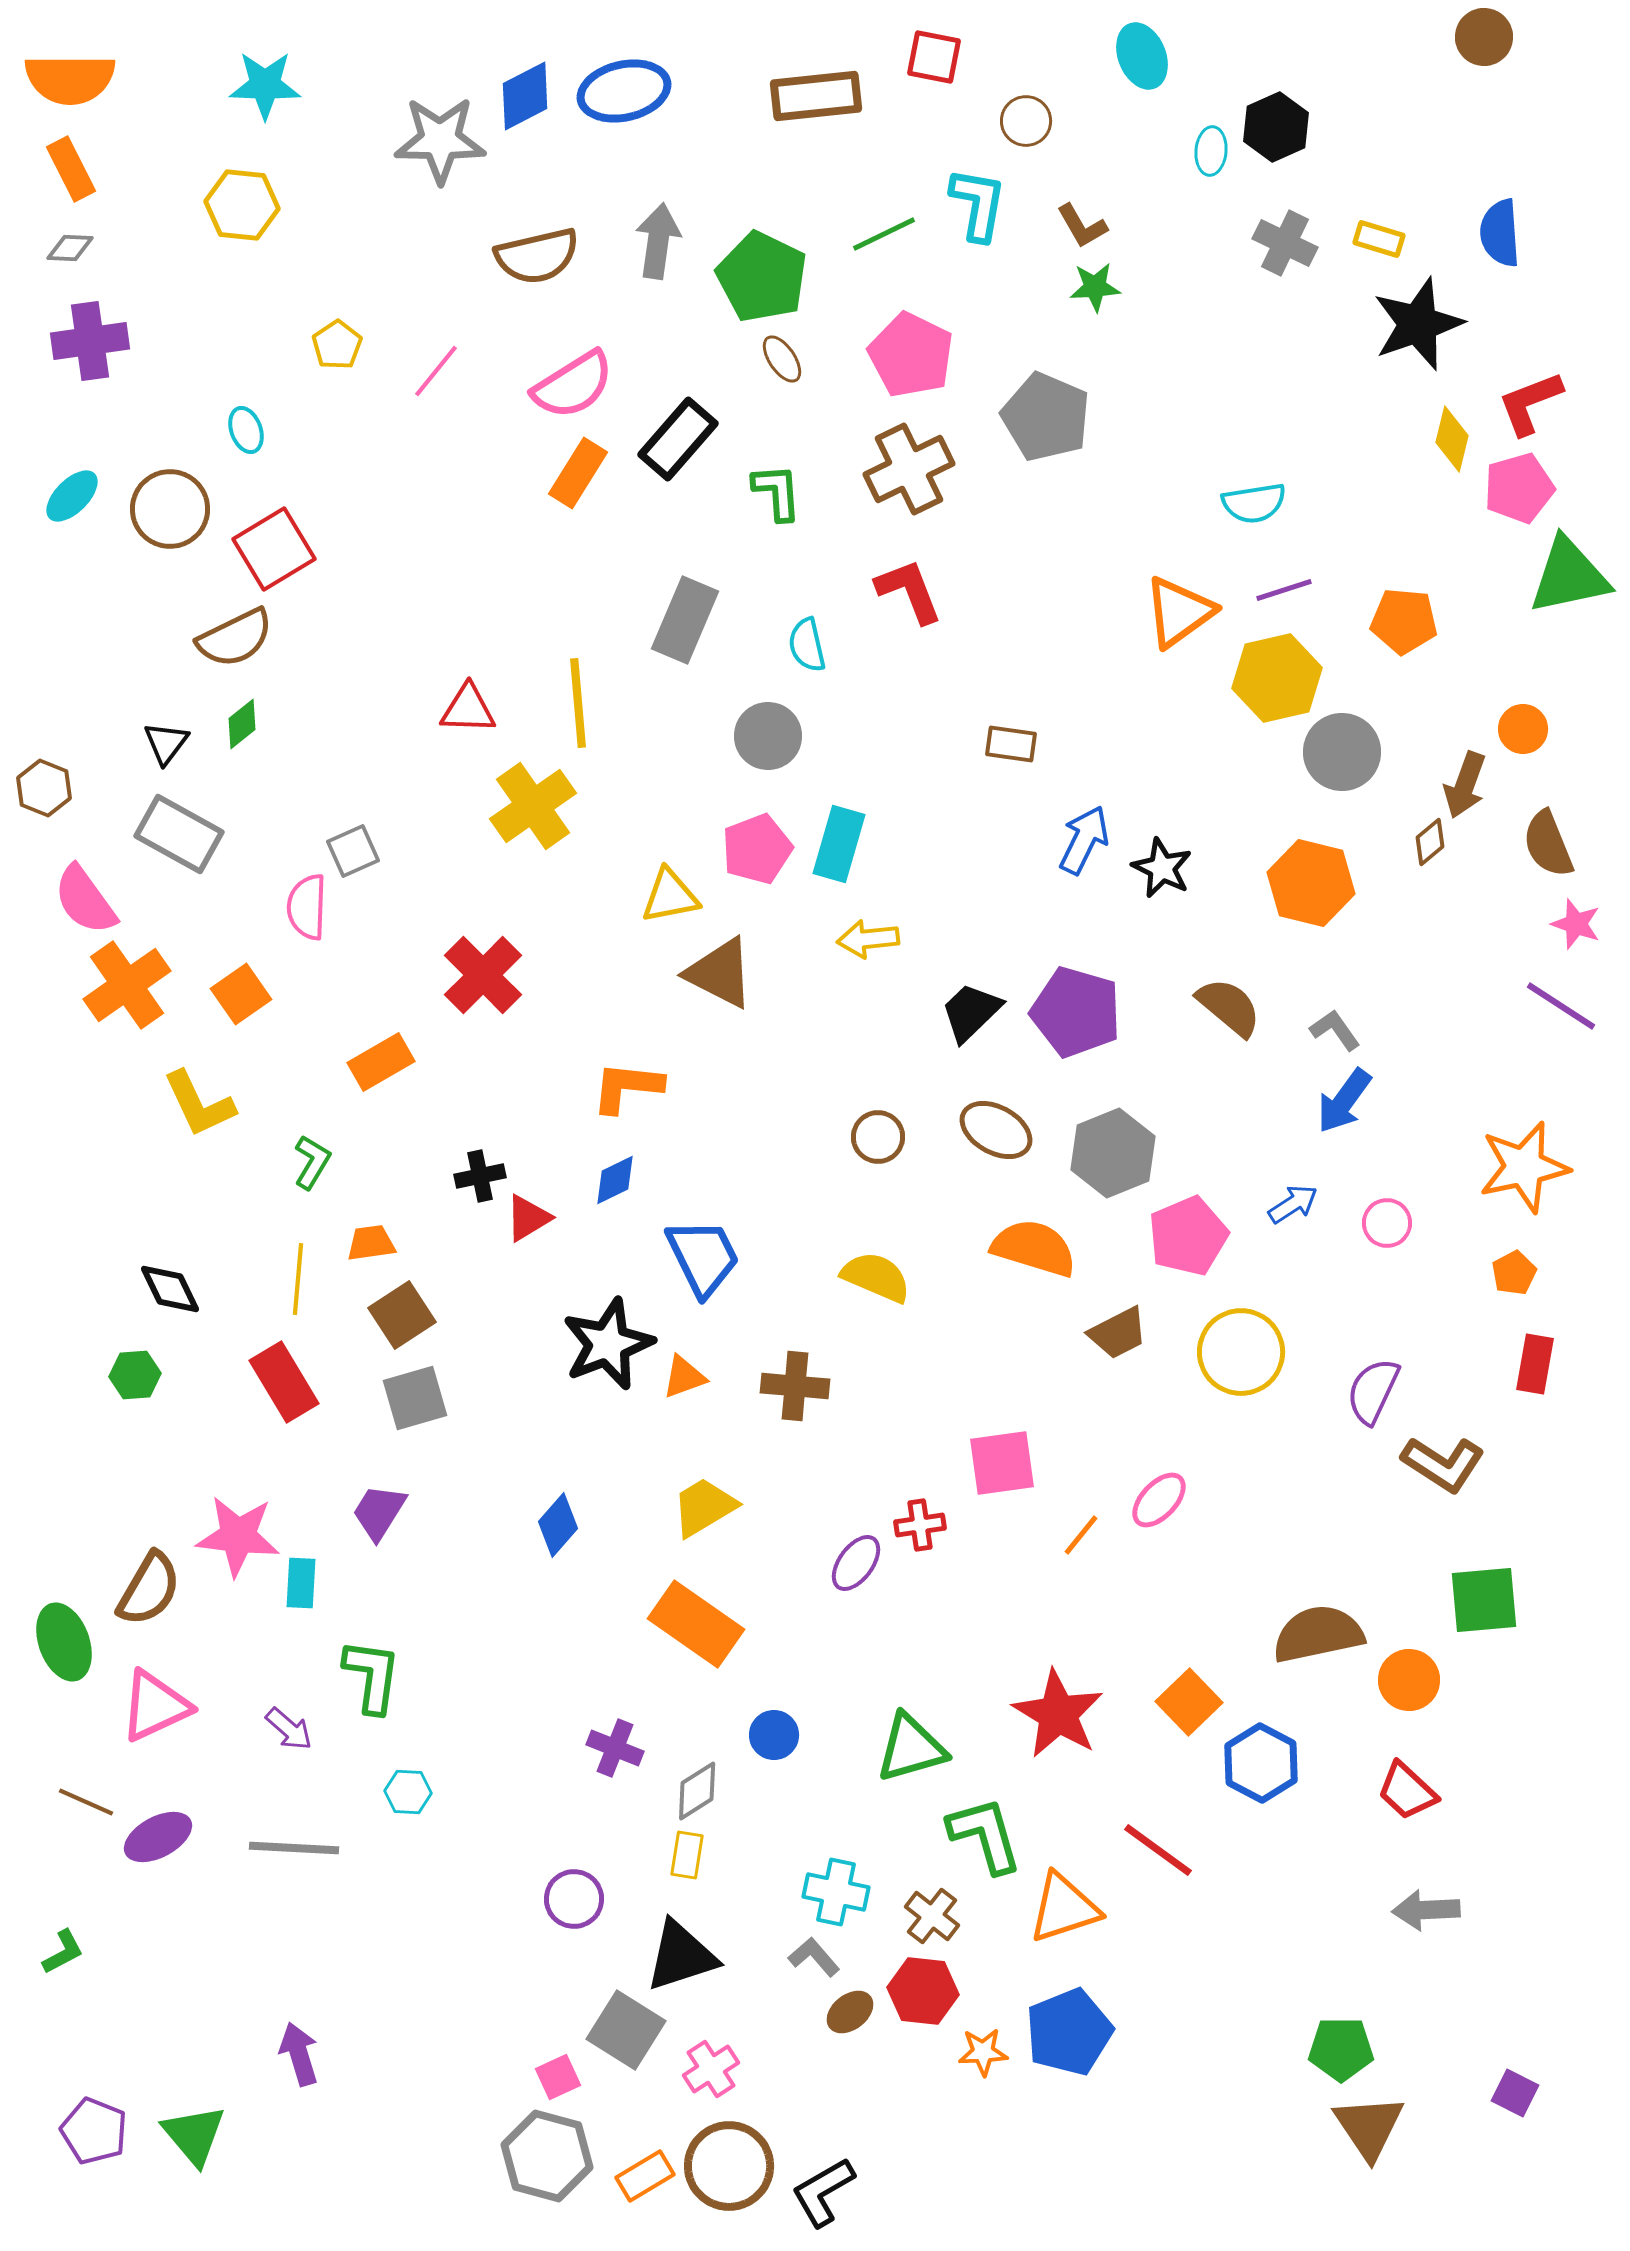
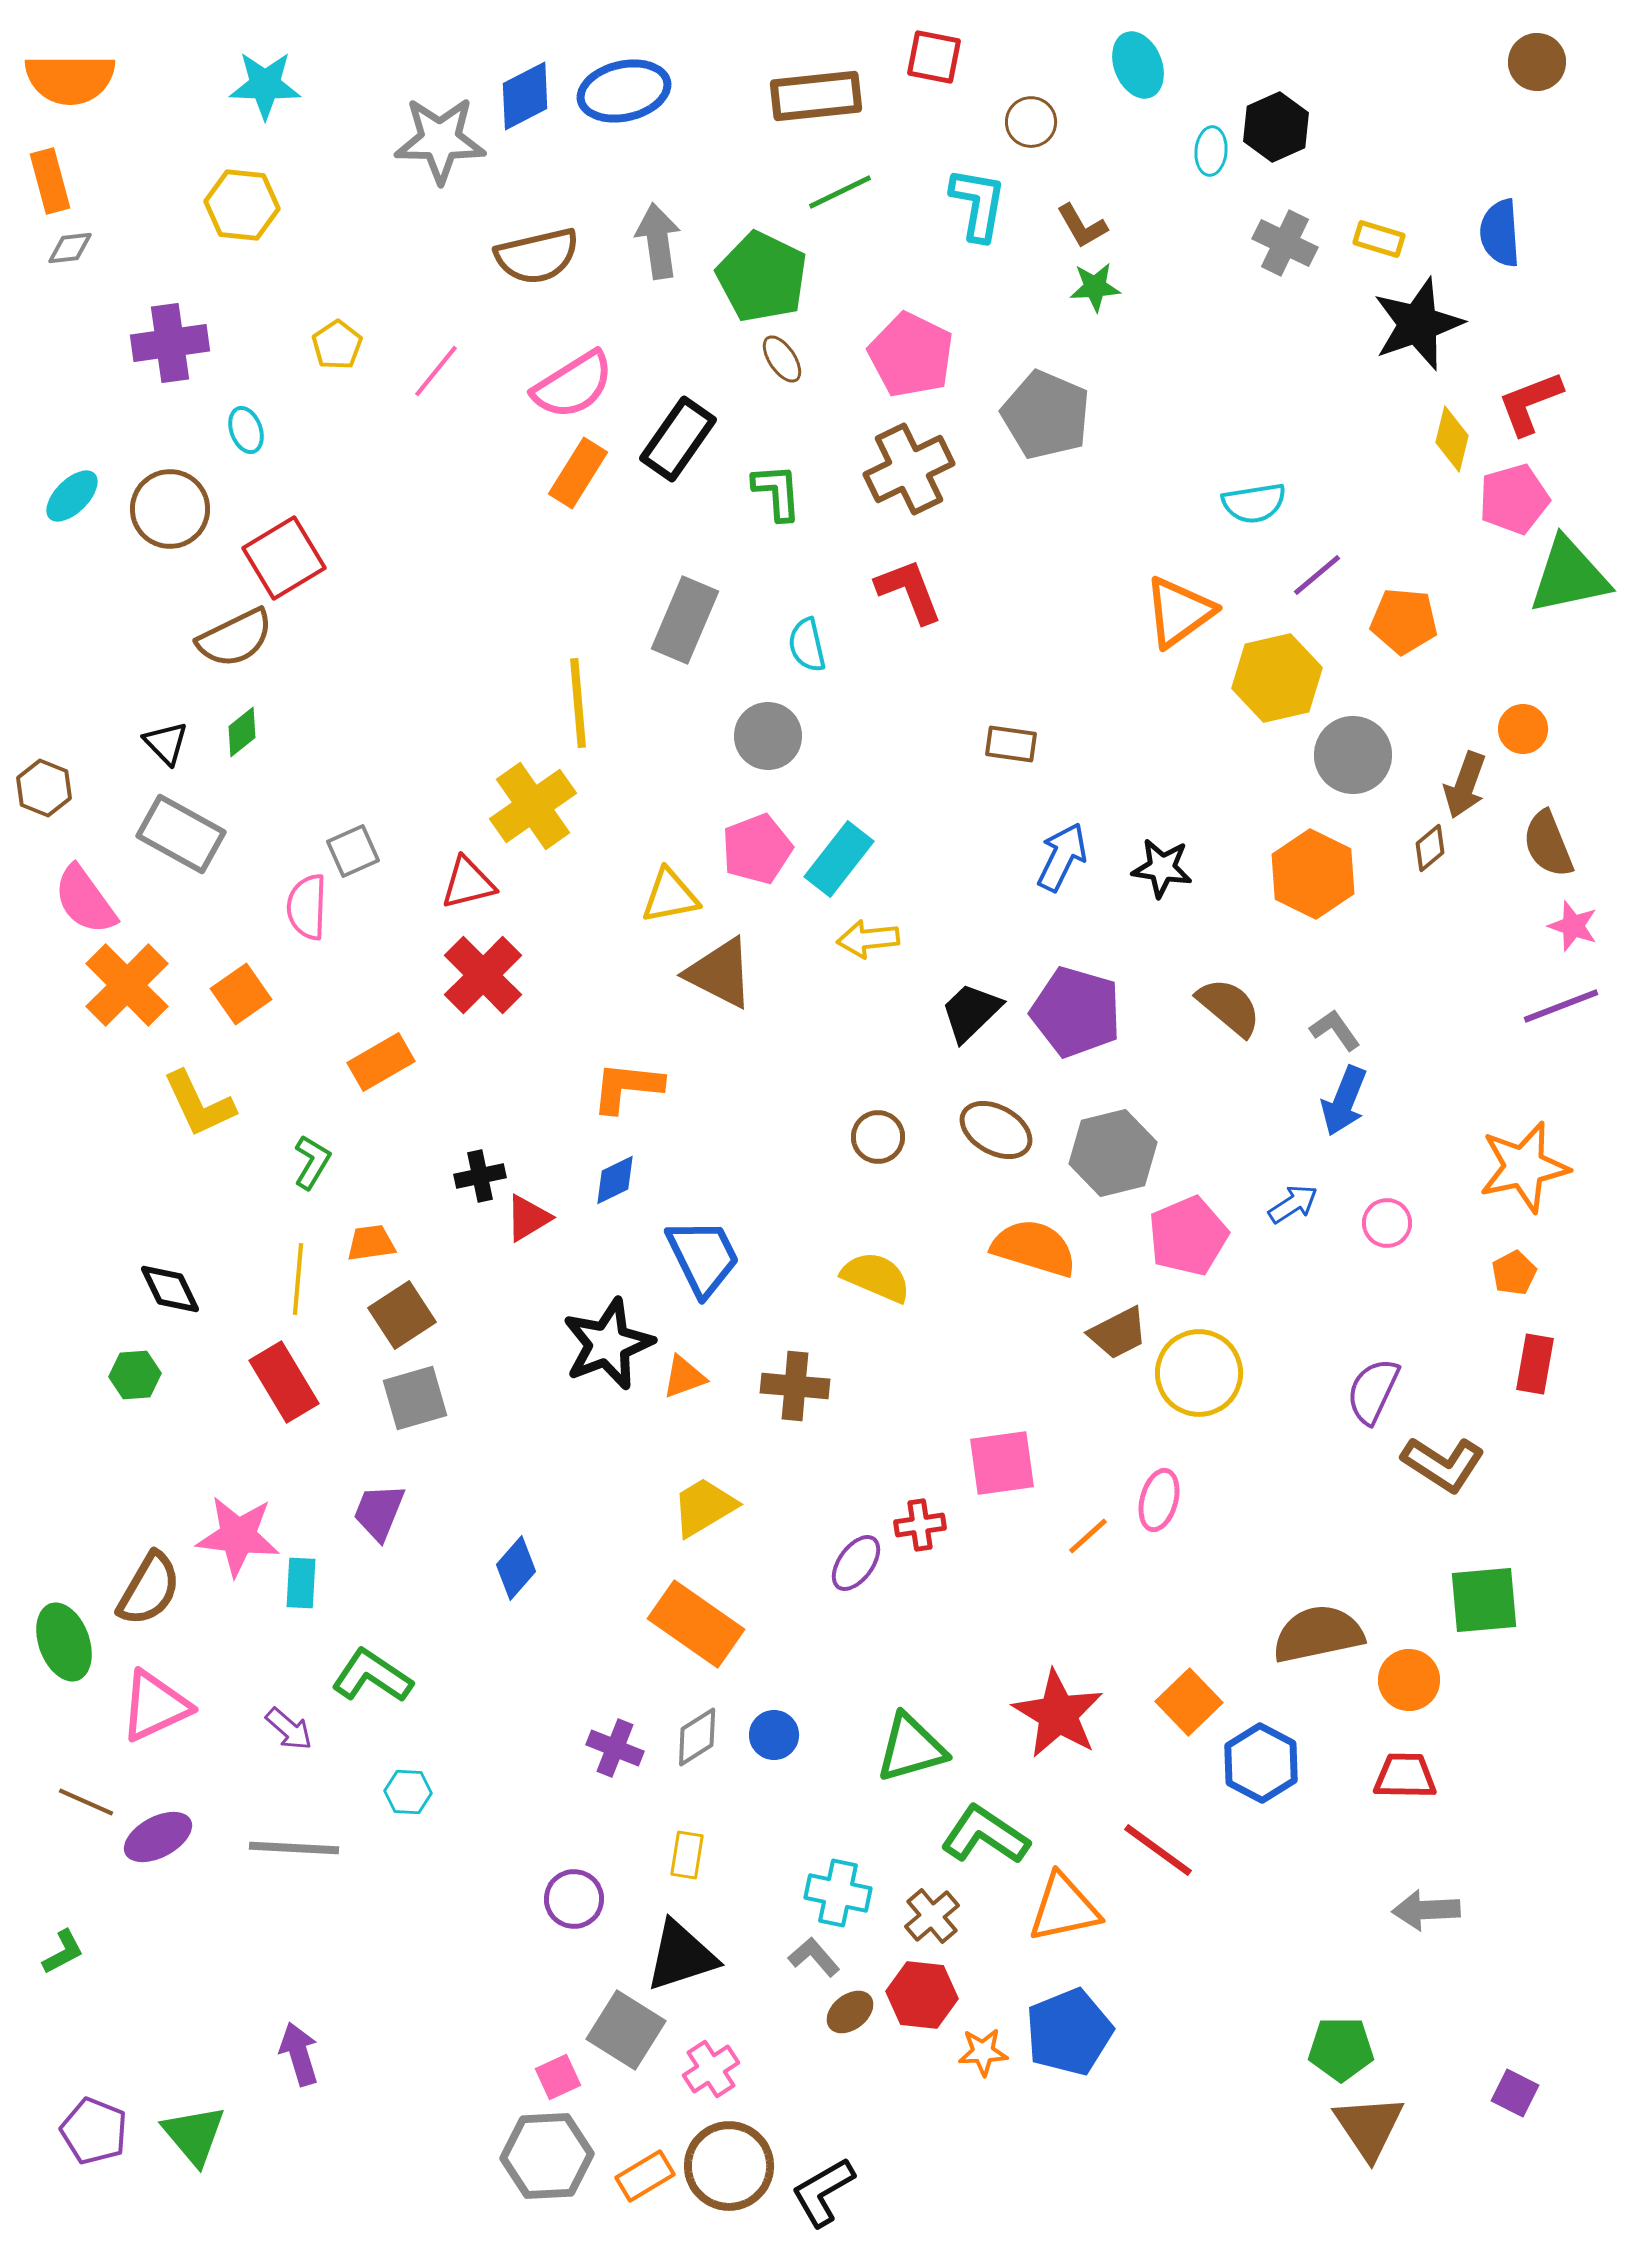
brown circle at (1484, 37): moved 53 px right, 25 px down
cyan ellipse at (1142, 56): moved 4 px left, 9 px down
brown circle at (1026, 121): moved 5 px right, 1 px down
orange rectangle at (71, 169): moved 21 px left, 12 px down; rotated 12 degrees clockwise
green line at (884, 234): moved 44 px left, 42 px up
gray arrow at (658, 241): rotated 16 degrees counterclockwise
gray diamond at (70, 248): rotated 9 degrees counterclockwise
purple cross at (90, 341): moved 80 px right, 2 px down
gray pentagon at (1046, 417): moved 2 px up
black rectangle at (678, 439): rotated 6 degrees counterclockwise
pink pentagon at (1519, 488): moved 5 px left, 11 px down
red square at (274, 549): moved 10 px right, 9 px down
purple line at (1284, 590): moved 33 px right, 15 px up; rotated 22 degrees counterclockwise
red triangle at (468, 709): moved 174 px down; rotated 16 degrees counterclockwise
green diamond at (242, 724): moved 8 px down
black triangle at (166, 743): rotated 21 degrees counterclockwise
gray circle at (1342, 752): moved 11 px right, 3 px down
gray rectangle at (179, 834): moved 2 px right
blue arrow at (1084, 840): moved 22 px left, 17 px down
brown diamond at (1430, 842): moved 6 px down
cyan rectangle at (839, 844): moved 15 px down; rotated 22 degrees clockwise
black star at (1162, 868): rotated 18 degrees counterclockwise
orange hexagon at (1311, 883): moved 2 px right, 9 px up; rotated 12 degrees clockwise
pink star at (1576, 924): moved 3 px left, 2 px down
orange cross at (127, 985): rotated 10 degrees counterclockwise
purple line at (1561, 1006): rotated 54 degrees counterclockwise
blue arrow at (1344, 1101): rotated 14 degrees counterclockwise
gray hexagon at (1113, 1153): rotated 8 degrees clockwise
yellow circle at (1241, 1352): moved 42 px left, 21 px down
pink ellipse at (1159, 1500): rotated 28 degrees counterclockwise
purple trapezoid at (379, 1512): rotated 10 degrees counterclockwise
blue diamond at (558, 1525): moved 42 px left, 43 px down
orange line at (1081, 1535): moved 7 px right, 1 px down; rotated 9 degrees clockwise
green L-shape at (372, 1676): rotated 64 degrees counterclockwise
gray diamond at (697, 1791): moved 54 px up
red trapezoid at (1407, 1791): moved 2 px left, 15 px up; rotated 138 degrees clockwise
green L-shape at (985, 1835): rotated 40 degrees counterclockwise
cyan cross at (836, 1892): moved 2 px right, 1 px down
orange triangle at (1064, 1908): rotated 6 degrees clockwise
brown cross at (932, 1916): rotated 12 degrees clockwise
red hexagon at (923, 1991): moved 1 px left, 4 px down
gray hexagon at (547, 2156): rotated 18 degrees counterclockwise
